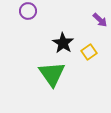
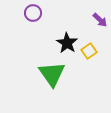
purple circle: moved 5 px right, 2 px down
black star: moved 4 px right
yellow square: moved 1 px up
